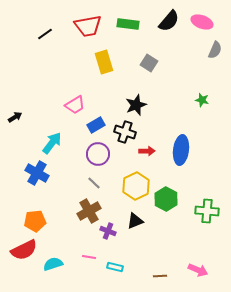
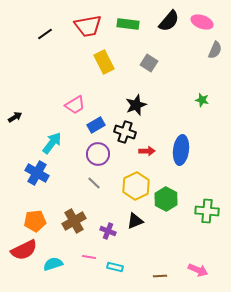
yellow rectangle: rotated 10 degrees counterclockwise
brown cross: moved 15 px left, 10 px down
